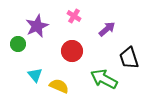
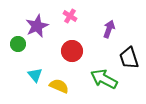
pink cross: moved 4 px left
purple arrow: moved 2 px right; rotated 30 degrees counterclockwise
